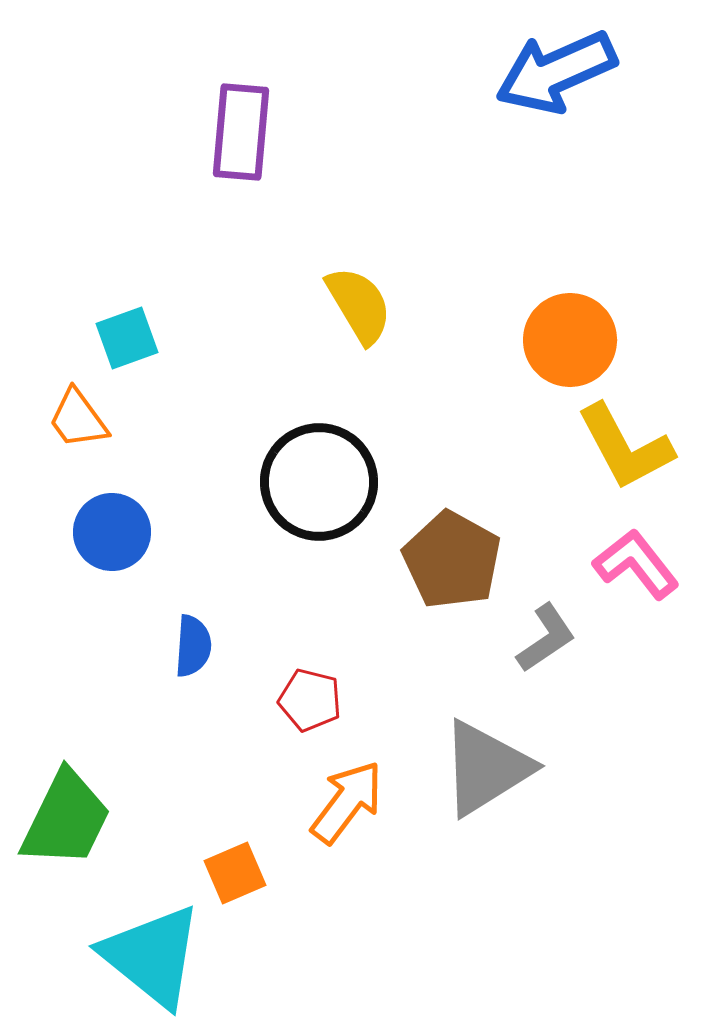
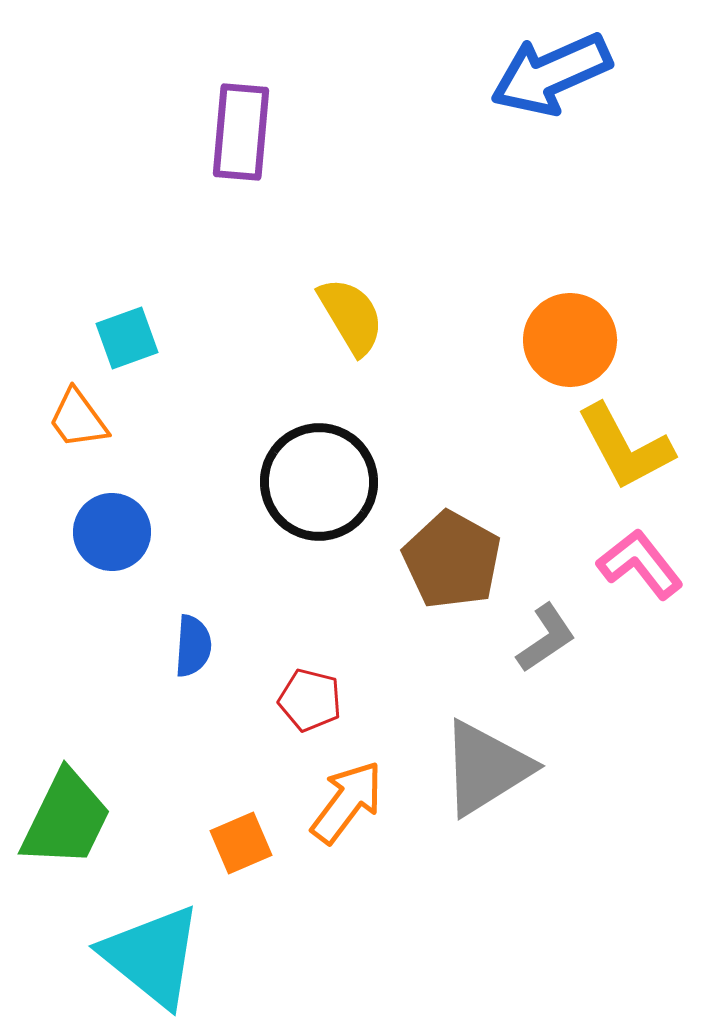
blue arrow: moved 5 px left, 2 px down
yellow semicircle: moved 8 px left, 11 px down
pink L-shape: moved 4 px right
orange square: moved 6 px right, 30 px up
